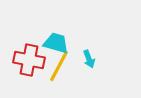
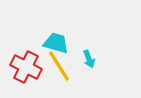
red cross: moved 3 px left, 7 px down; rotated 16 degrees clockwise
yellow line: rotated 60 degrees counterclockwise
